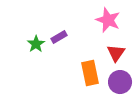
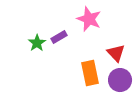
pink star: moved 19 px left, 1 px up
green star: moved 1 px right, 1 px up
red triangle: rotated 18 degrees counterclockwise
purple circle: moved 2 px up
